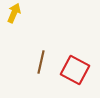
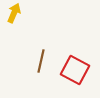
brown line: moved 1 px up
